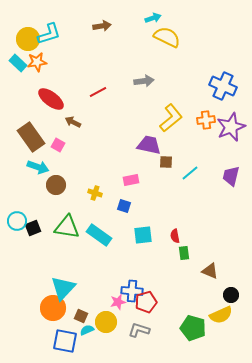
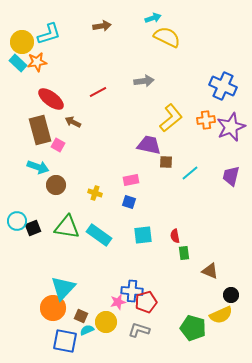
yellow circle at (28, 39): moved 6 px left, 3 px down
brown rectangle at (31, 137): moved 9 px right, 7 px up; rotated 20 degrees clockwise
blue square at (124, 206): moved 5 px right, 4 px up
